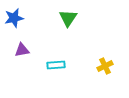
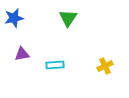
purple triangle: moved 4 px down
cyan rectangle: moved 1 px left
